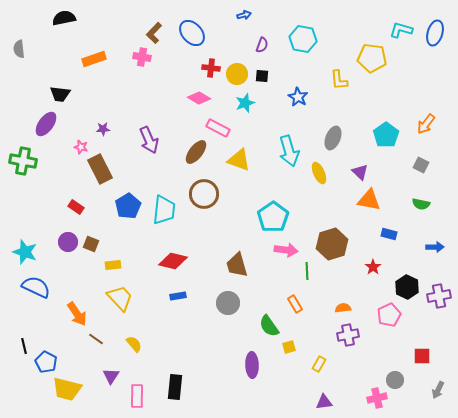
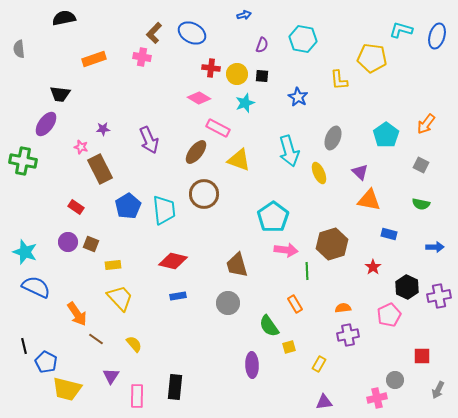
blue ellipse at (192, 33): rotated 20 degrees counterclockwise
blue ellipse at (435, 33): moved 2 px right, 3 px down
cyan trapezoid at (164, 210): rotated 12 degrees counterclockwise
